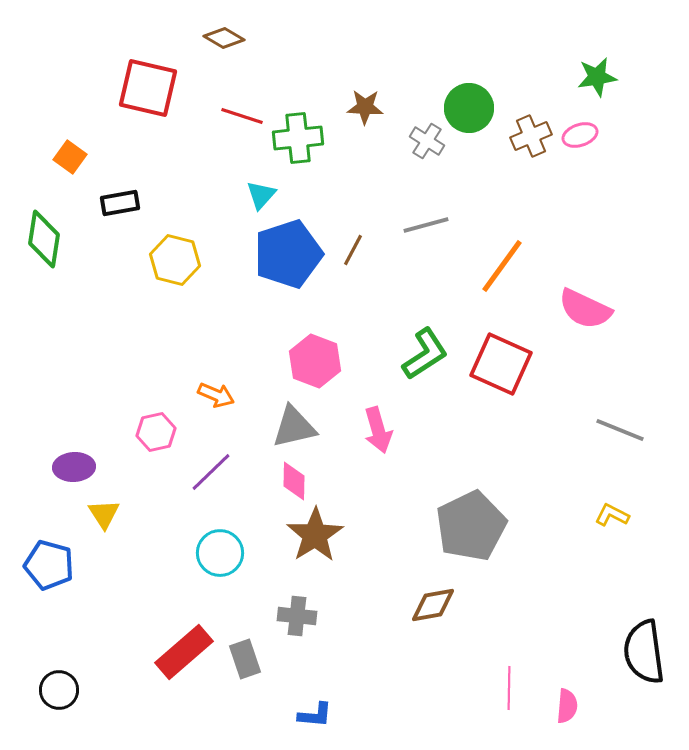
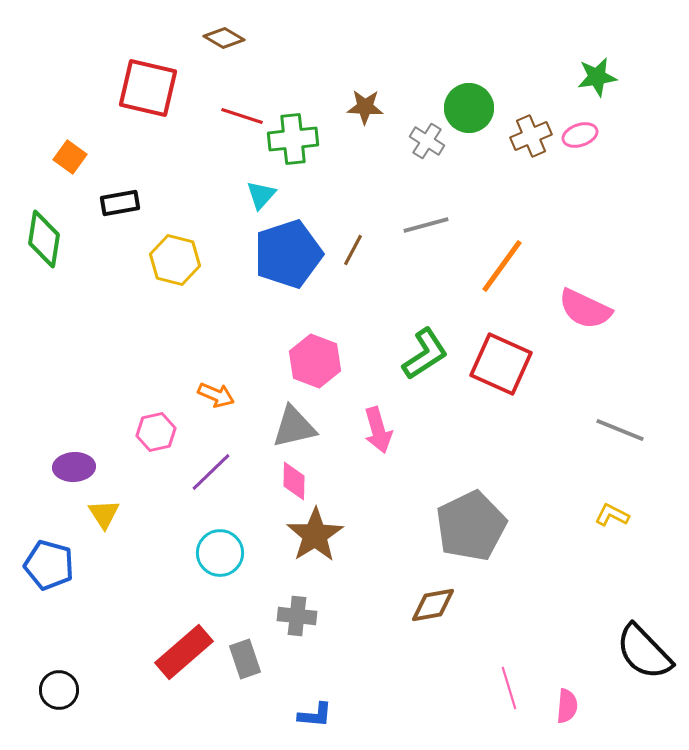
green cross at (298, 138): moved 5 px left, 1 px down
black semicircle at (644, 652): rotated 36 degrees counterclockwise
pink line at (509, 688): rotated 18 degrees counterclockwise
